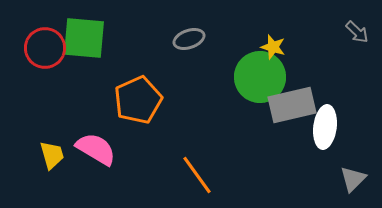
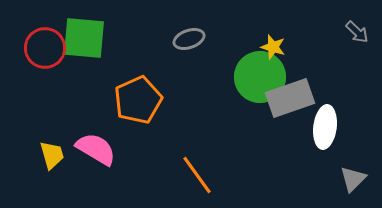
gray rectangle: moved 2 px left, 7 px up; rotated 6 degrees counterclockwise
